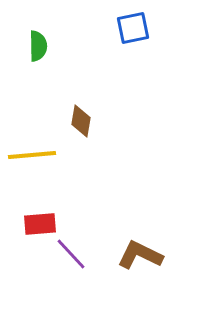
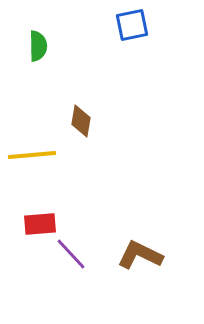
blue square: moved 1 px left, 3 px up
